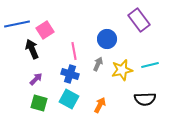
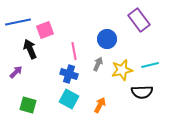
blue line: moved 1 px right, 2 px up
pink square: rotated 12 degrees clockwise
black arrow: moved 2 px left
blue cross: moved 1 px left
purple arrow: moved 20 px left, 7 px up
black semicircle: moved 3 px left, 7 px up
green square: moved 11 px left, 2 px down
